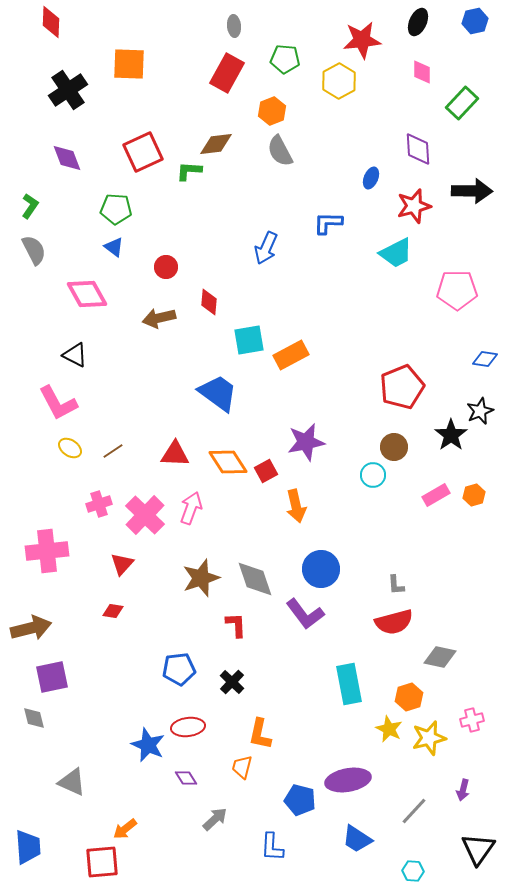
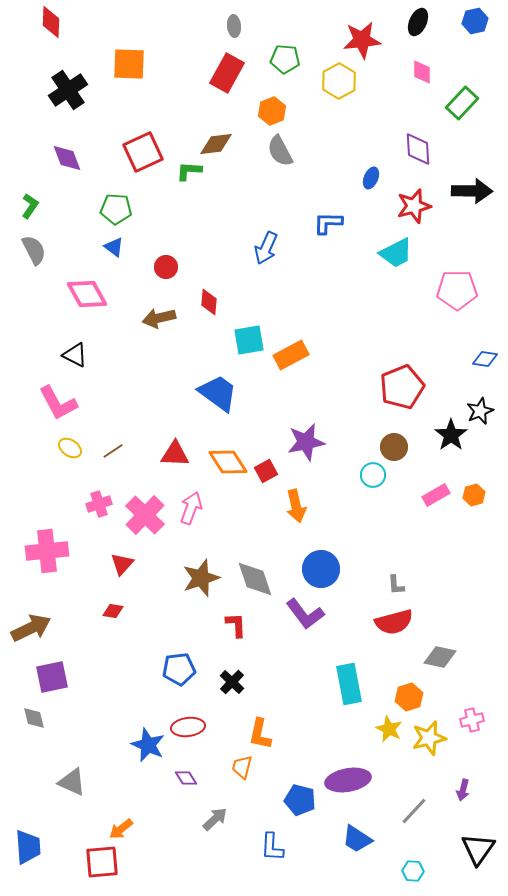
brown arrow at (31, 628): rotated 12 degrees counterclockwise
orange arrow at (125, 829): moved 4 px left
